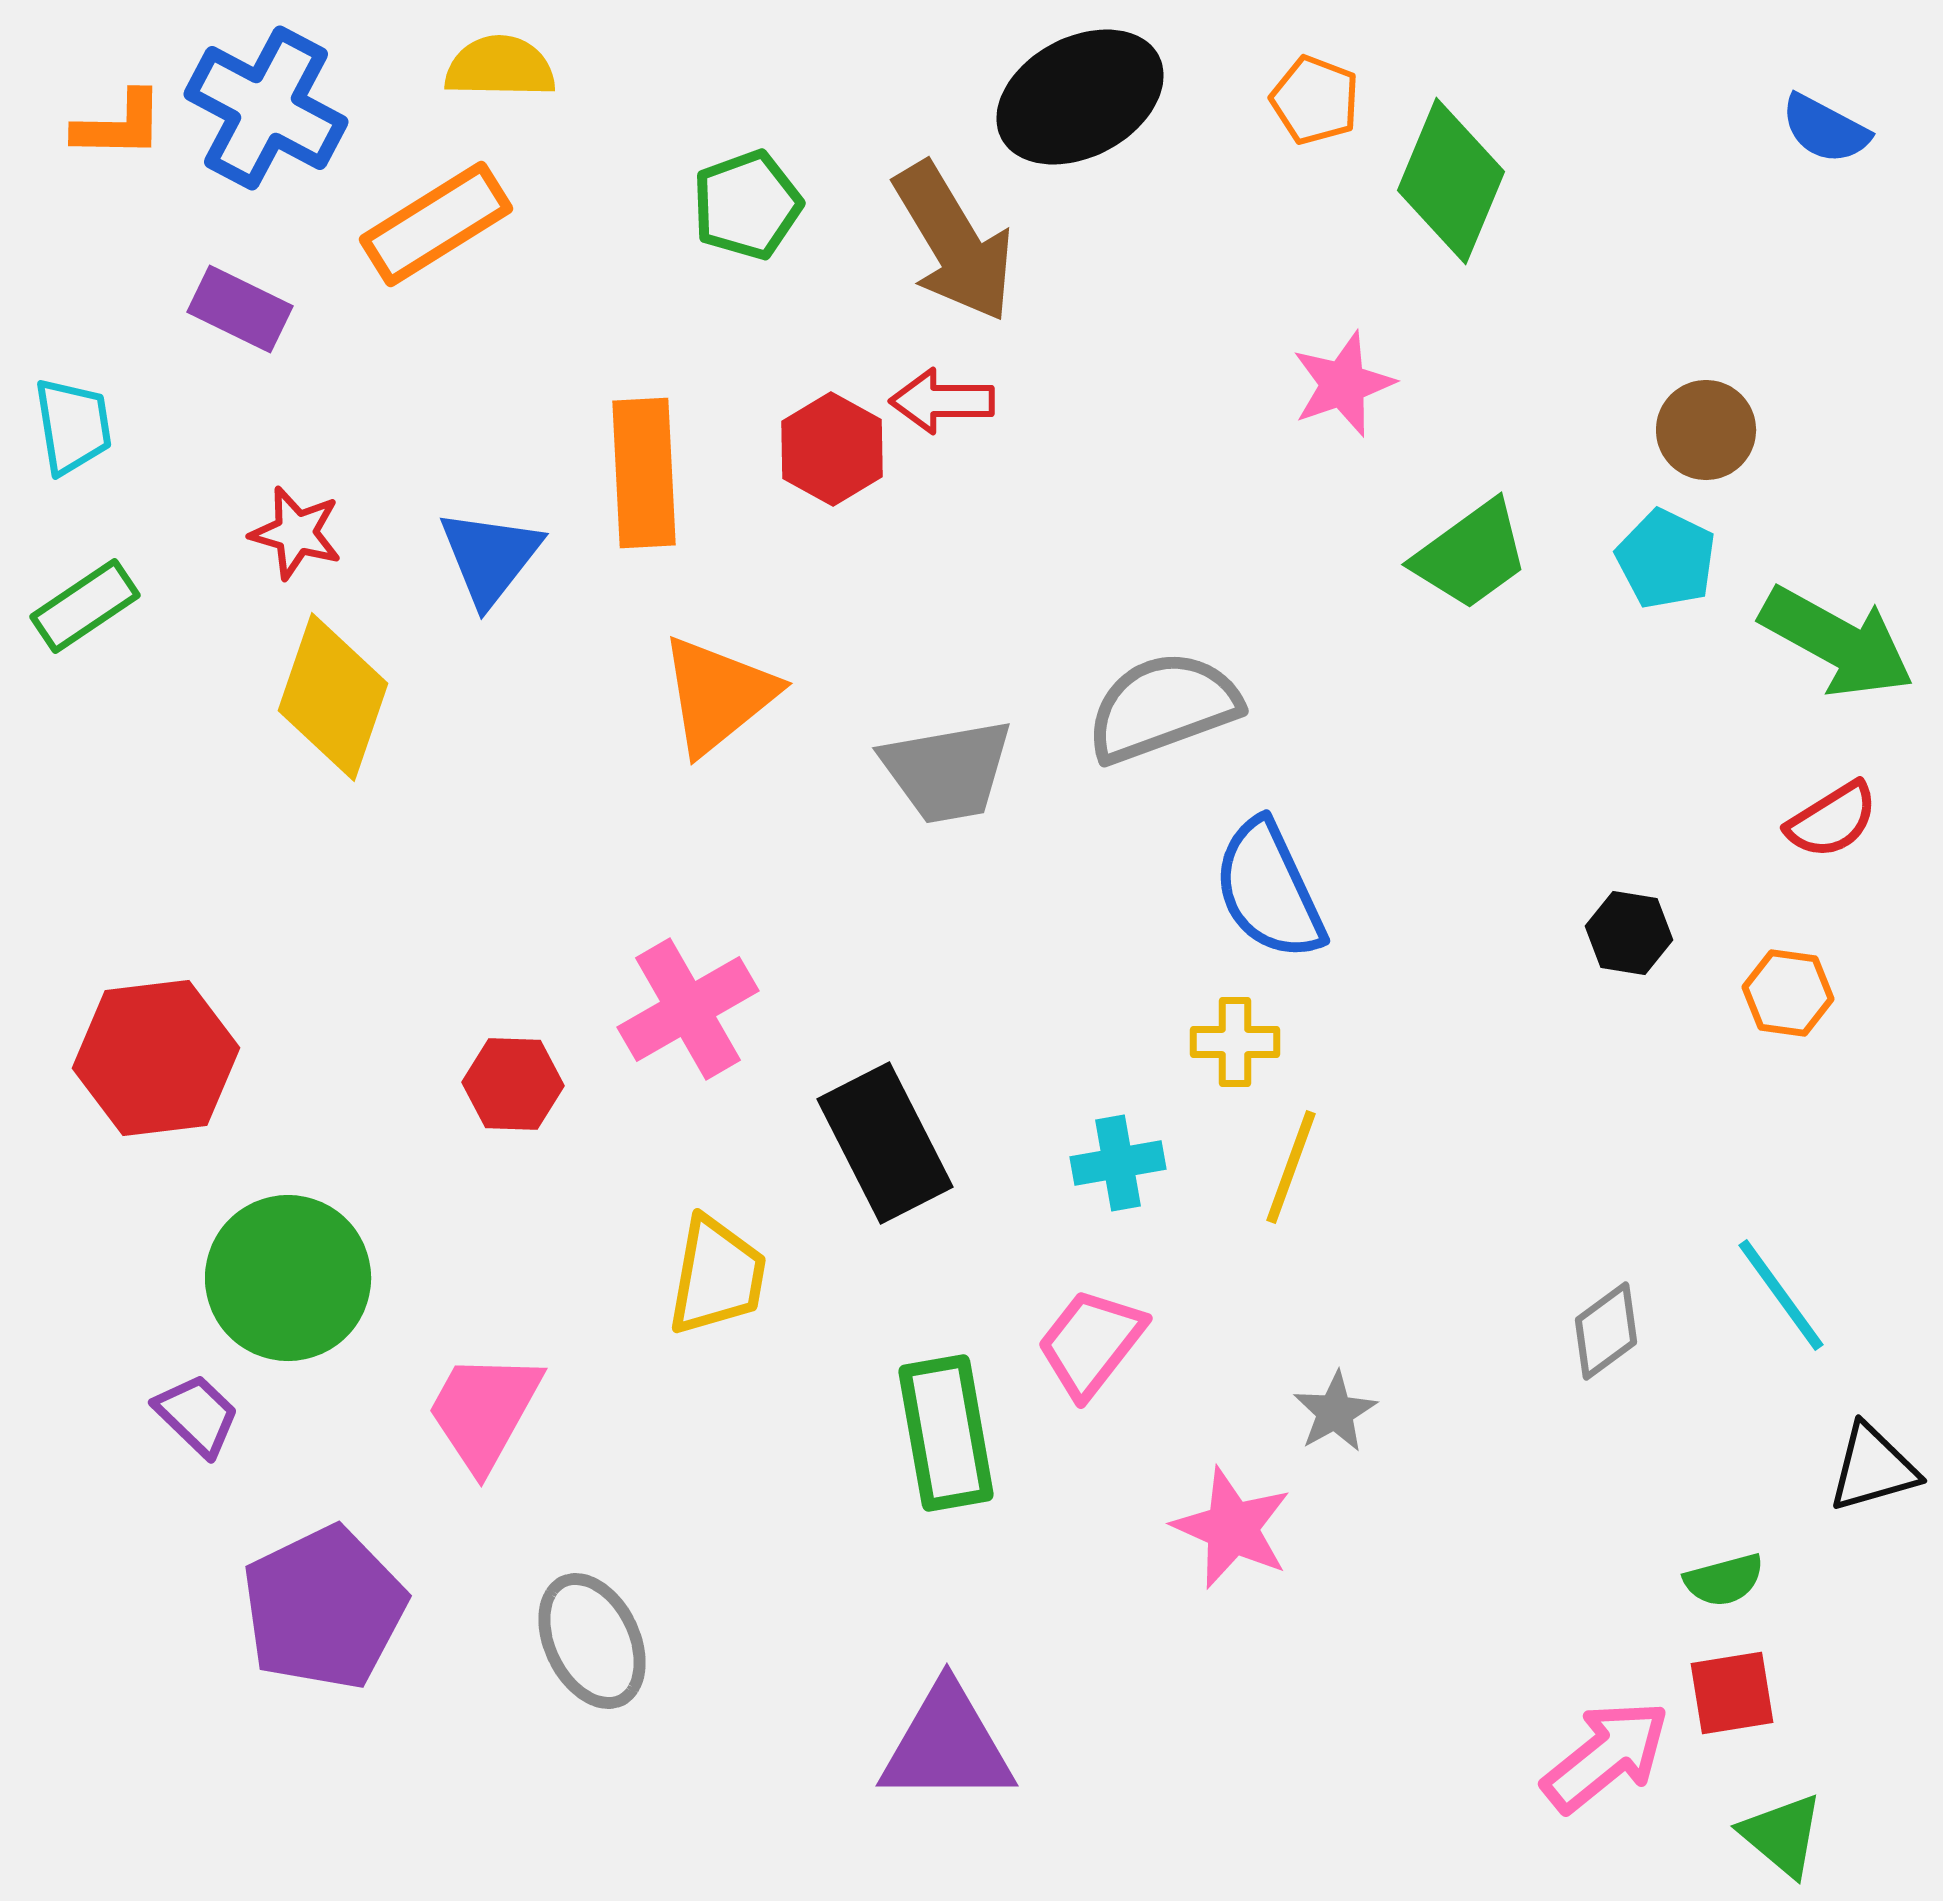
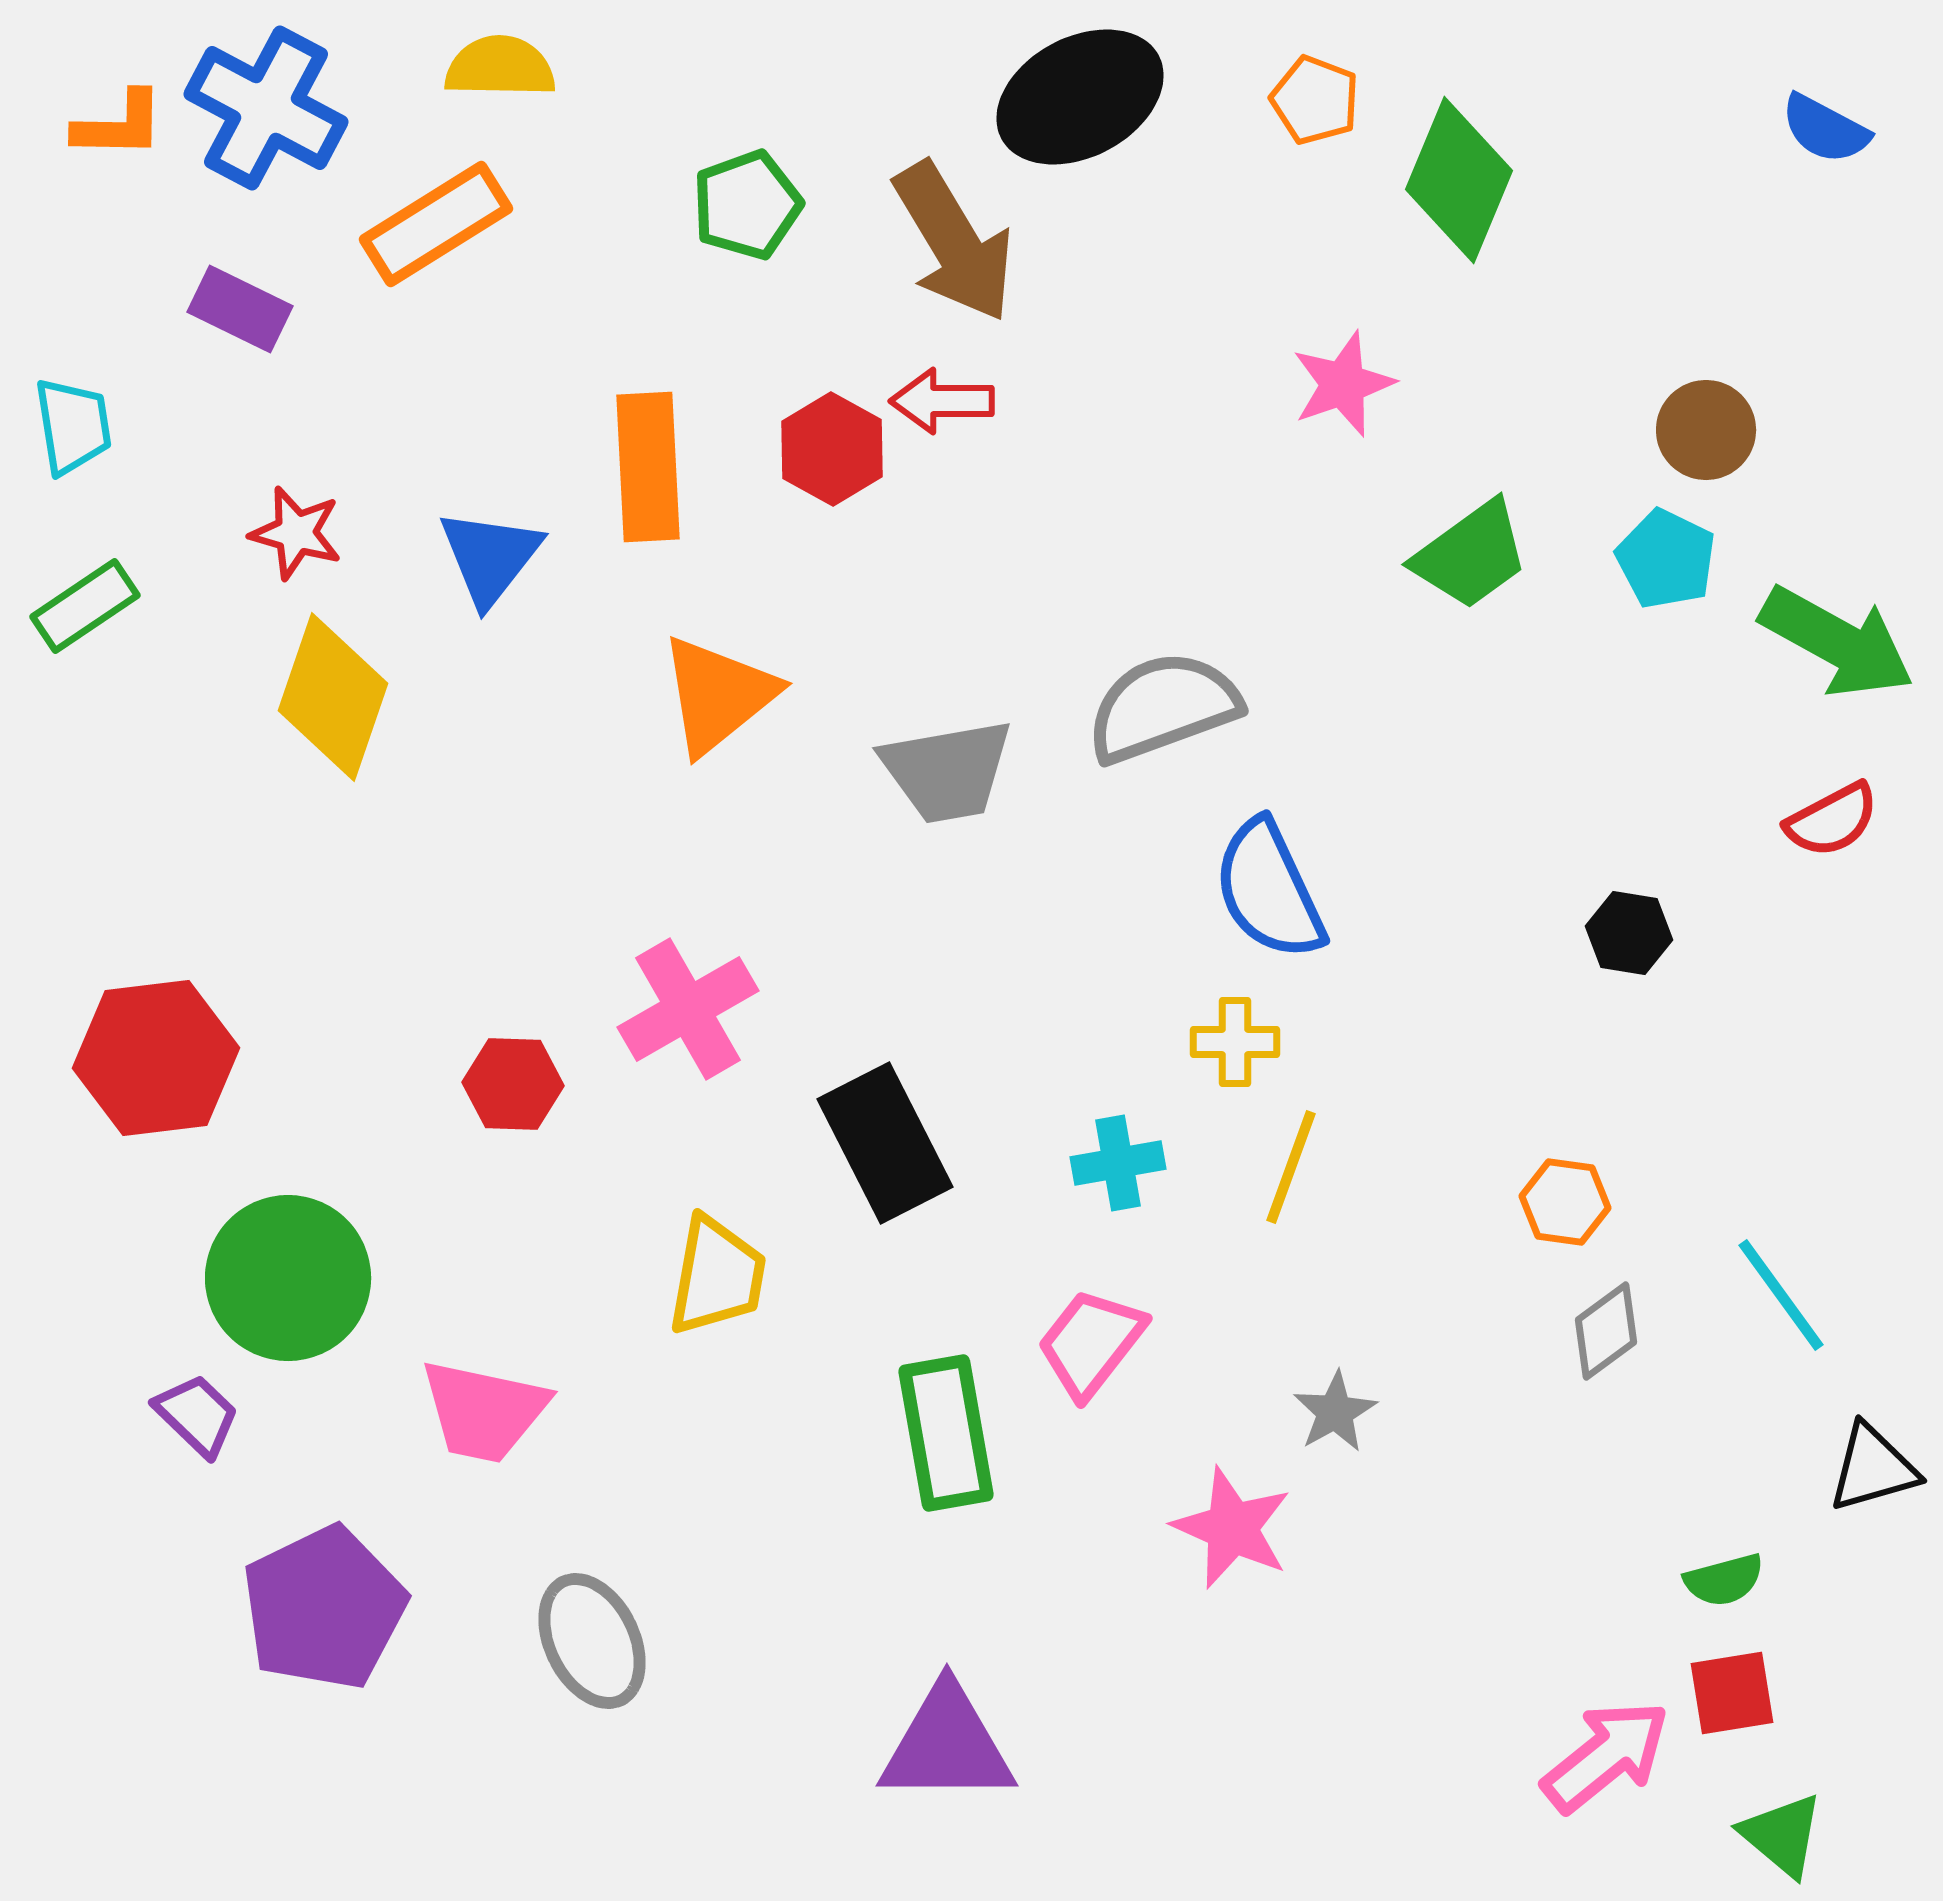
green diamond at (1451, 181): moved 8 px right, 1 px up
orange rectangle at (644, 473): moved 4 px right, 6 px up
red semicircle at (1832, 820): rotated 4 degrees clockwise
orange hexagon at (1788, 993): moved 223 px left, 209 px down
pink trapezoid at (484, 1411): rotated 107 degrees counterclockwise
